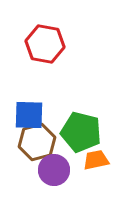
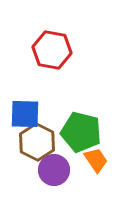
red hexagon: moved 7 px right, 6 px down
blue square: moved 4 px left, 1 px up
brown hexagon: rotated 18 degrees counterclockwise
orange trapezoid: rotated 68 degrees clockwise
